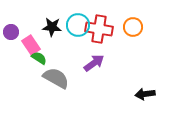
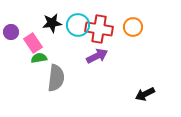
black star: moved 4 px up; rotated 12 degrees counterclockwise
pink rectangle: moved 2 px right, 2 px up
green semicircle: rotated 42 degrees counterclockwise
purple arrow: moved 3 px right, 7 px up; rotated 10 degrees clockwise
gray semicircle: rotated 68 degrees clockwise
black arrow: rotated 18 degrees counterclockwise
